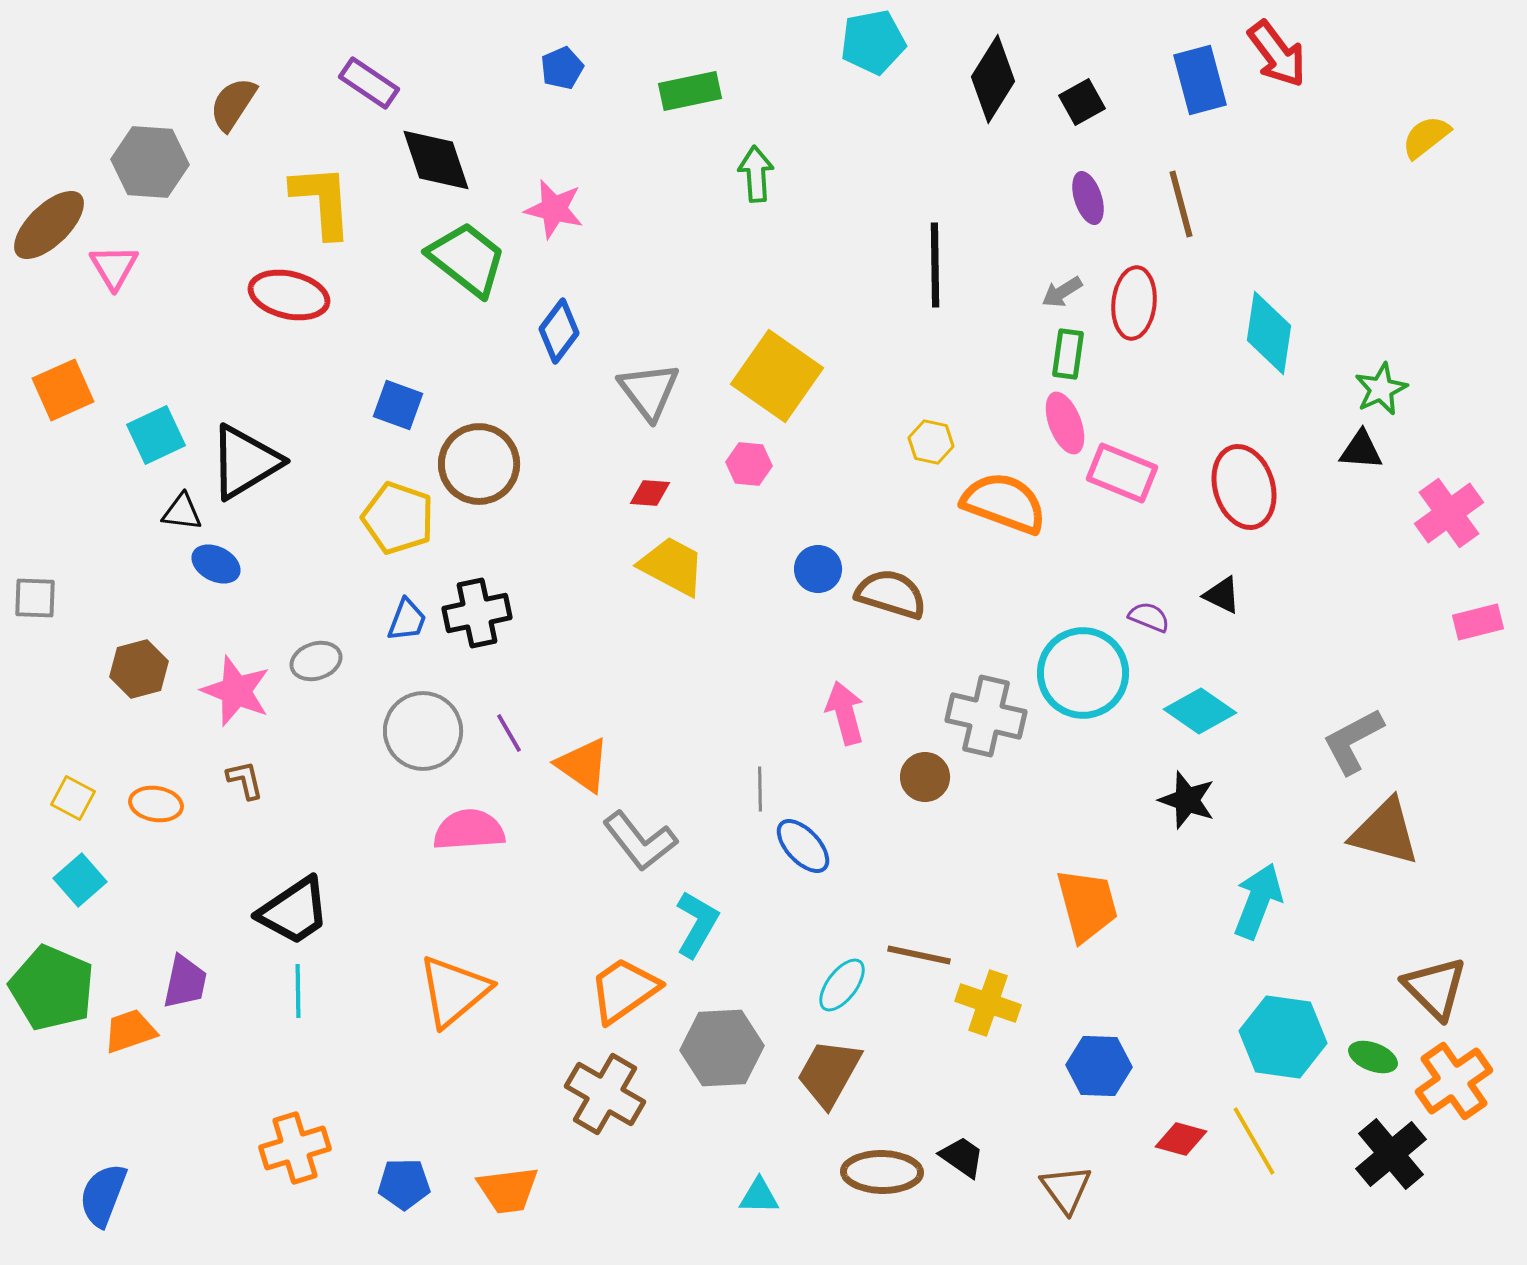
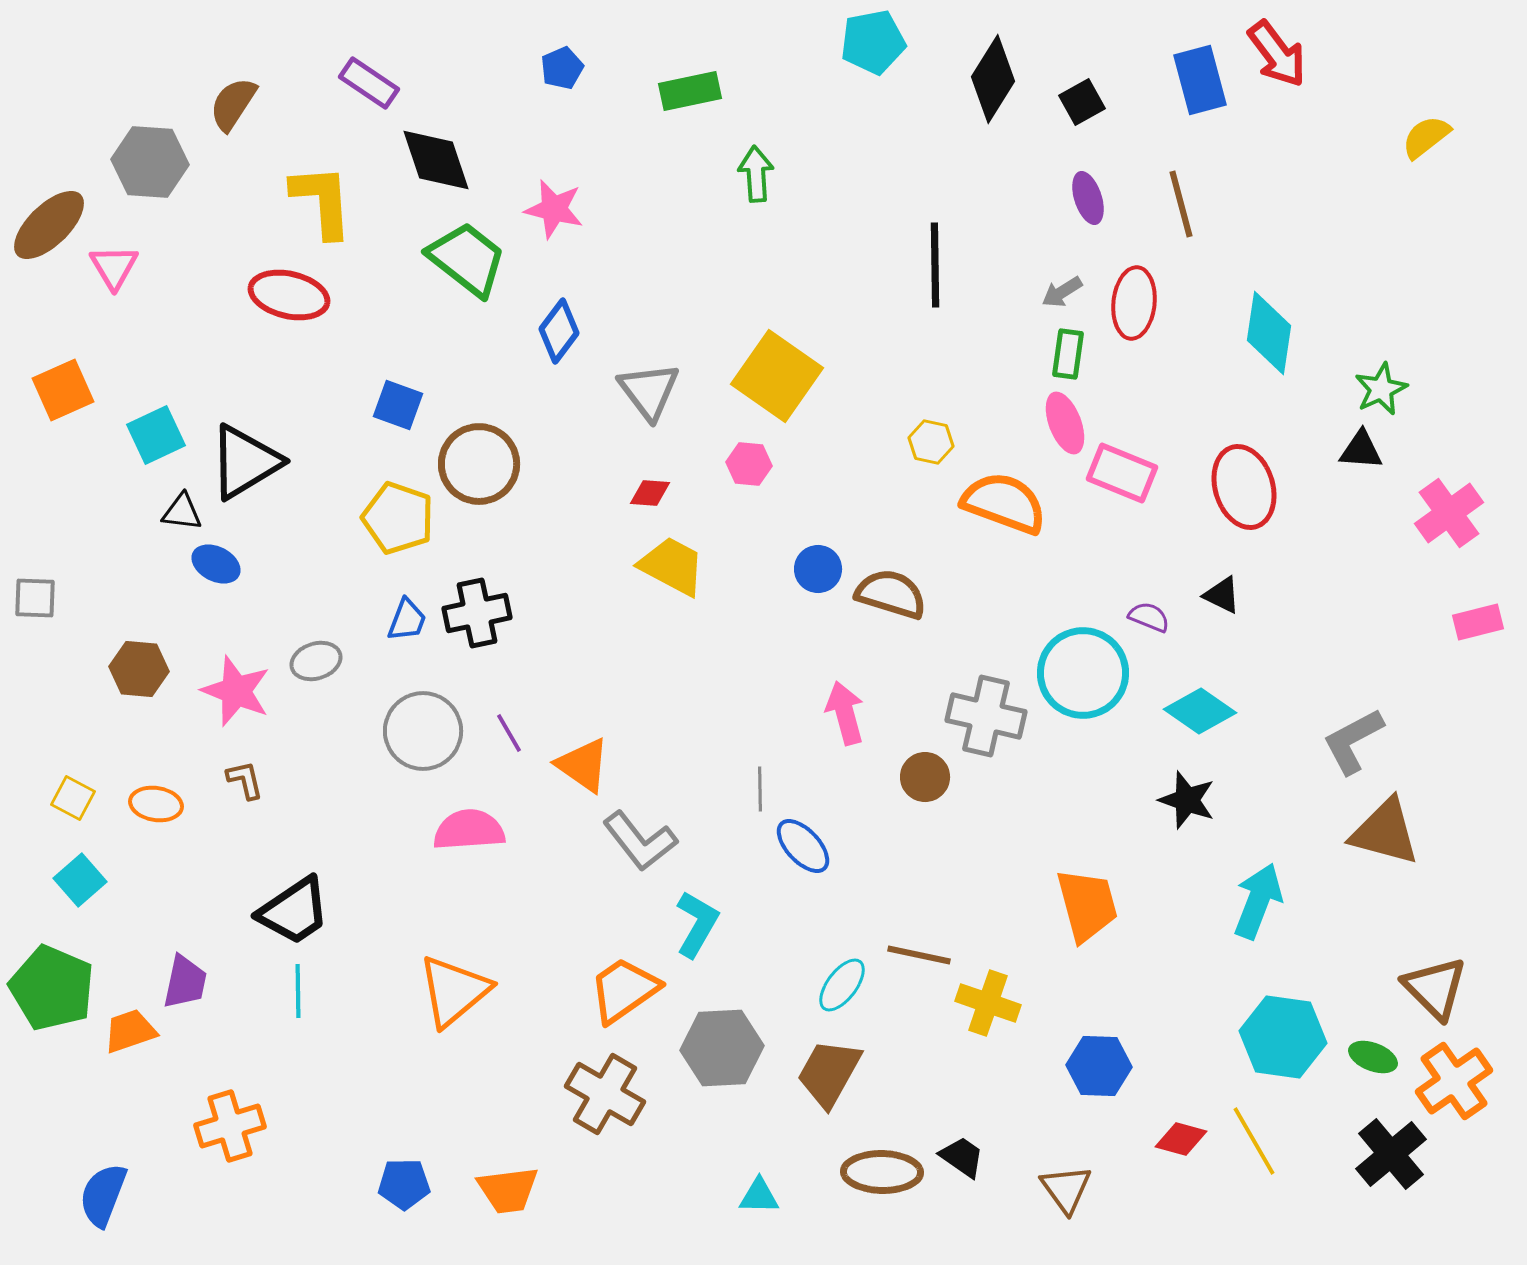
brown hexagon at (139, 669): rotated 20 degrees clockwise
orange cross at (295, 1148): moved 65 px left, 22 px up
